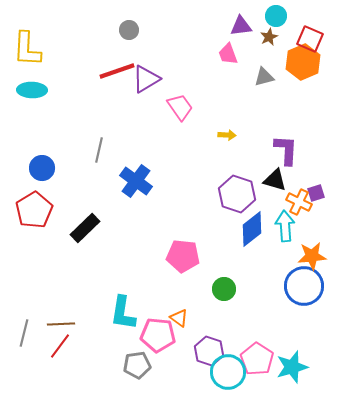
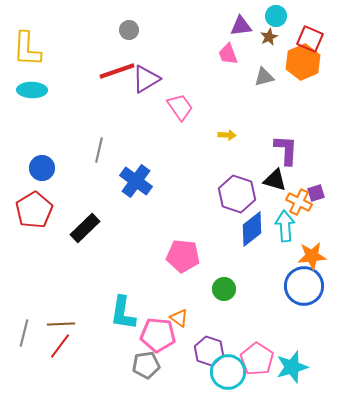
gray pentagon at (137, 365): moved 9 px right
